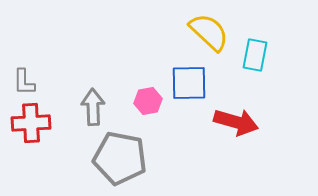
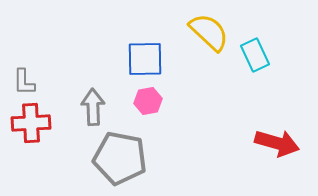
cyan rectangle: rotated 36 degrees counterclockwise
blue square: moved 44 px left, 24 px up
red arrow: moved 41 px right, 21 px down
